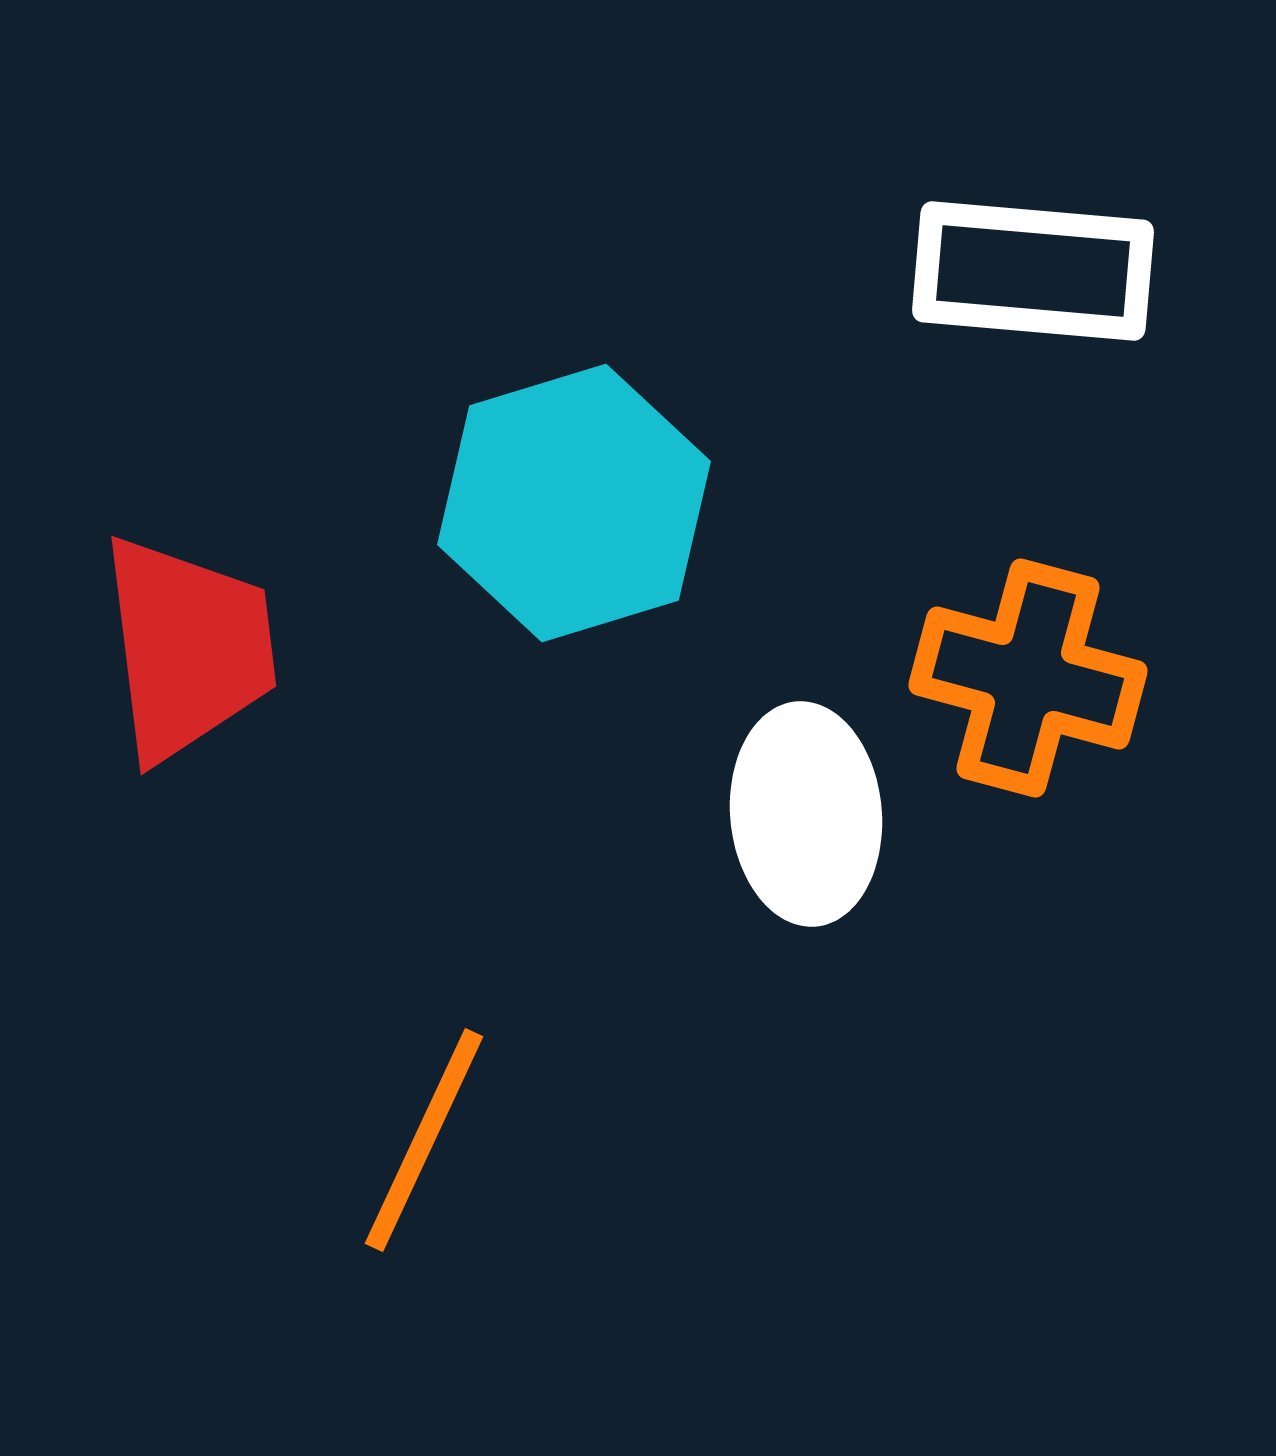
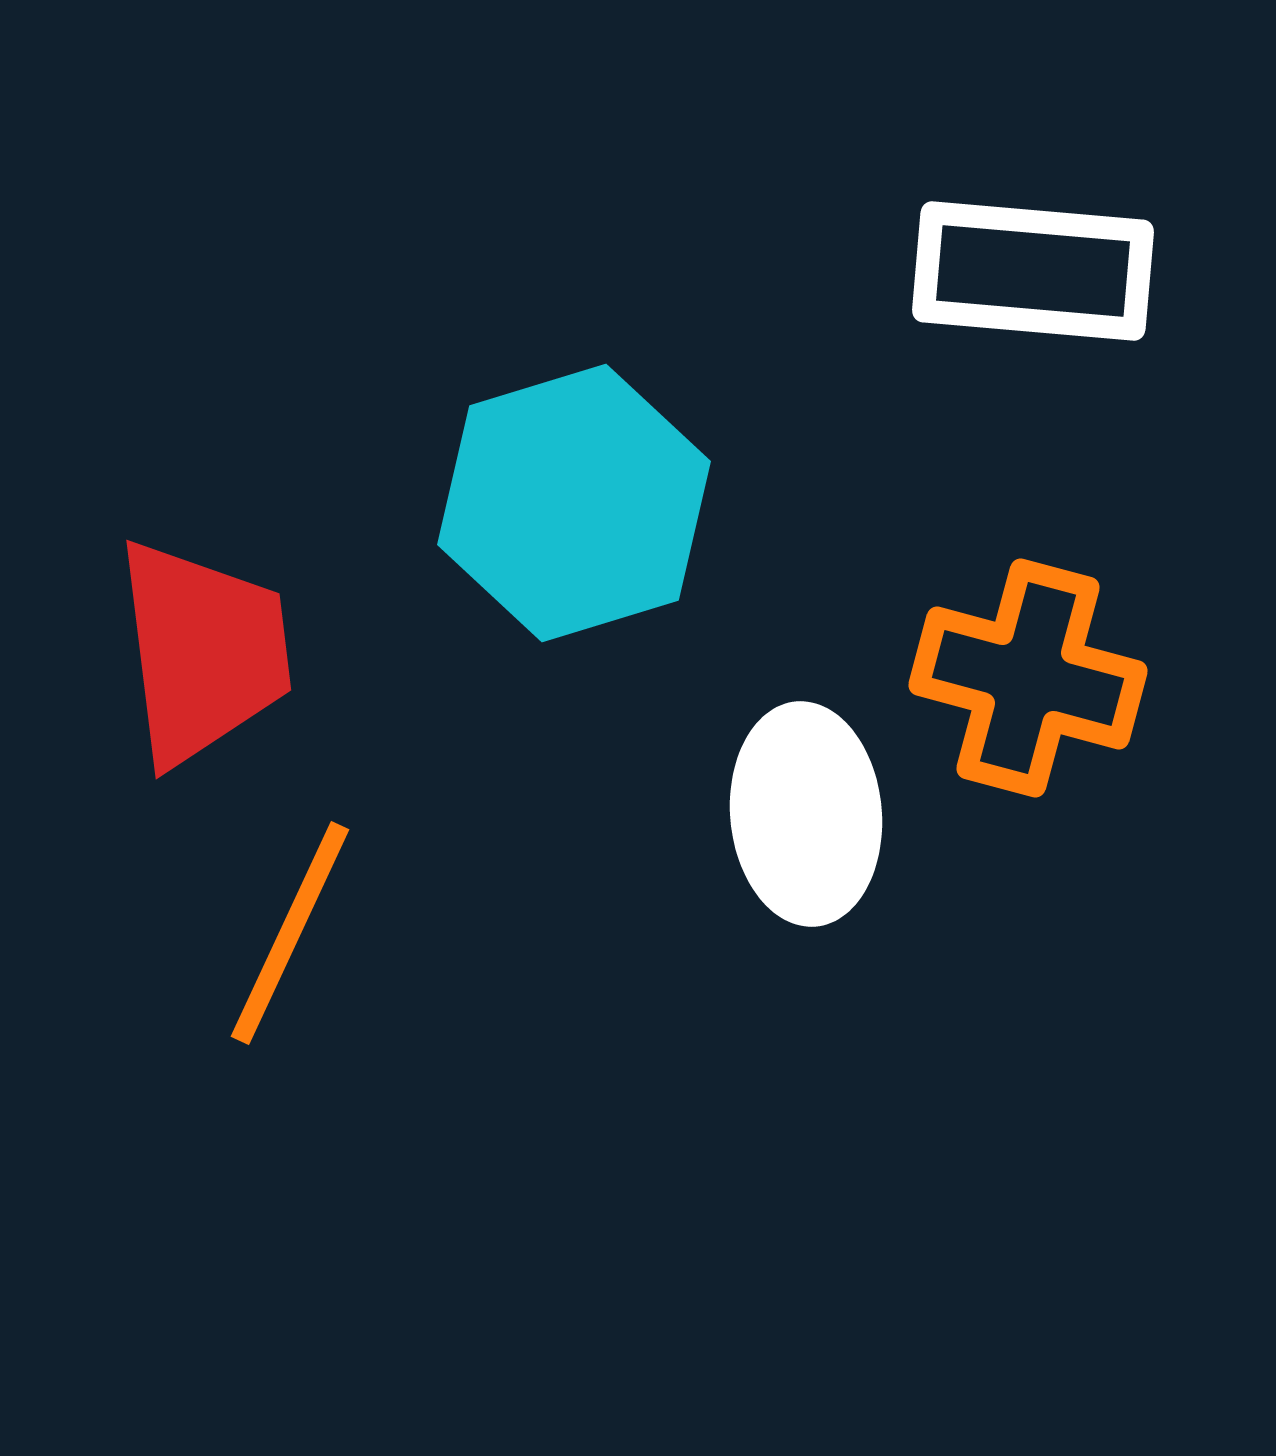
red trapezoid: moved 15 px right, 4 px down
orange line: moved 134 px left, 207 px up
